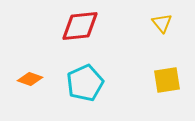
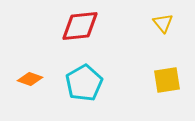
yellow triangle: moved 1 px right
cyan pentagon: moved 1 px left; rotated 6 degrees counterclockwise
